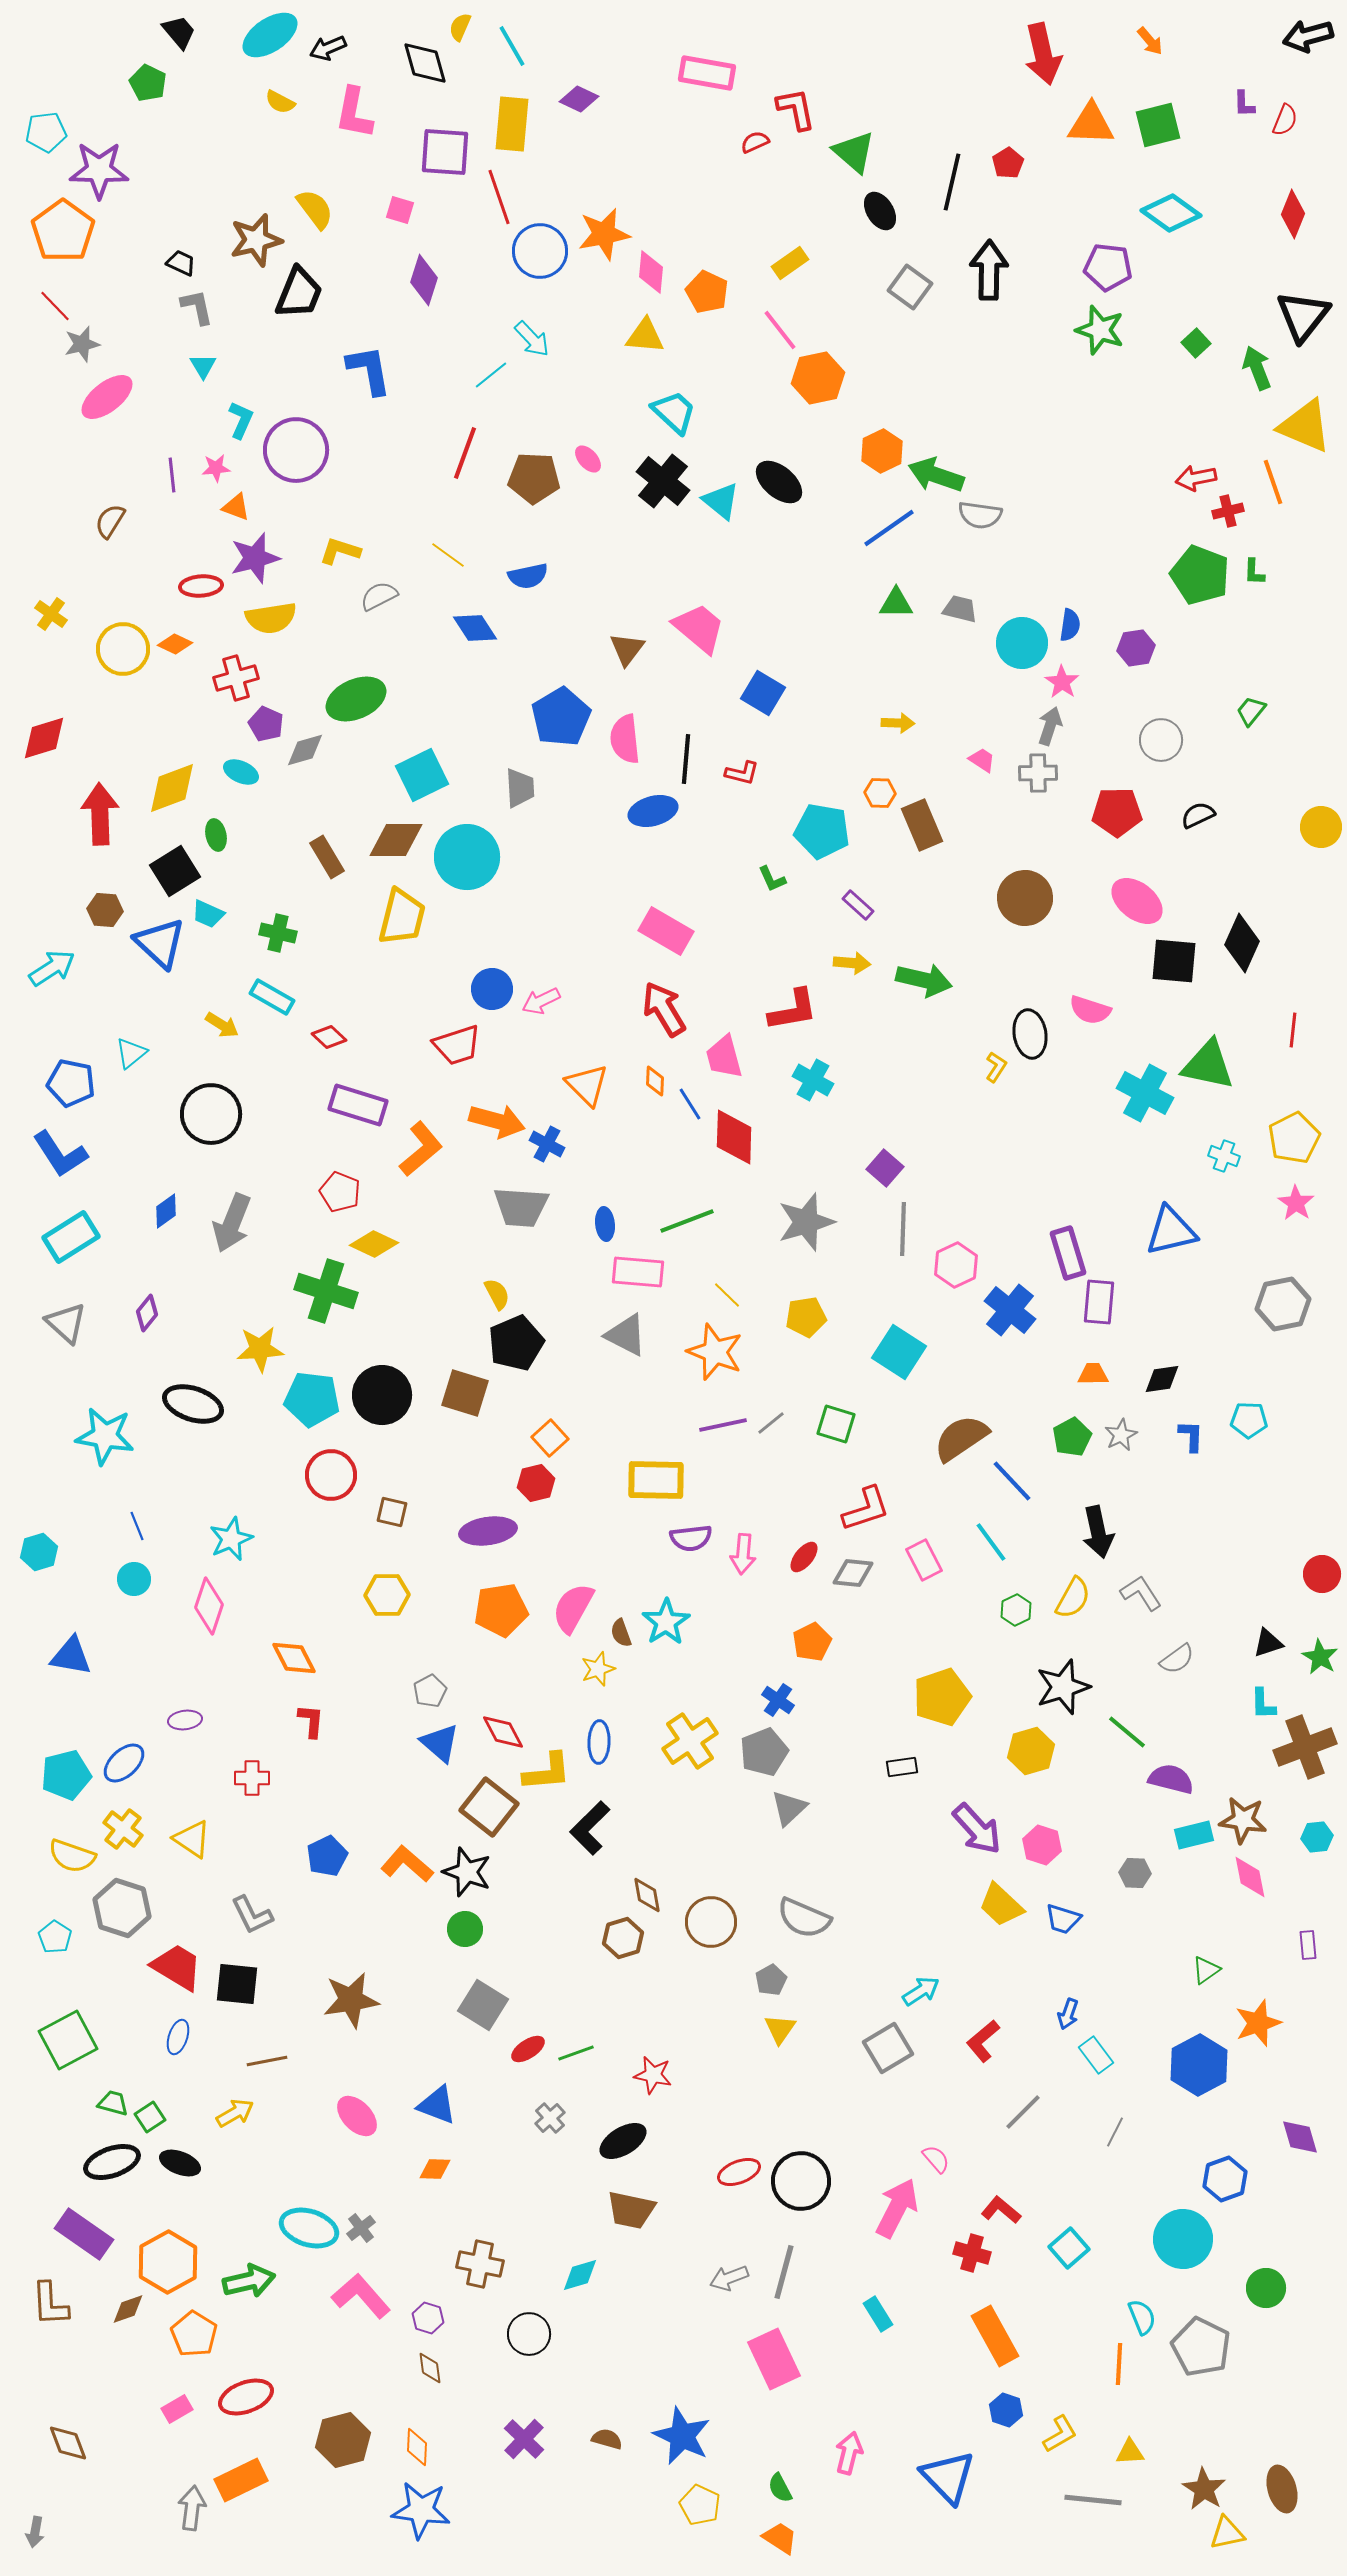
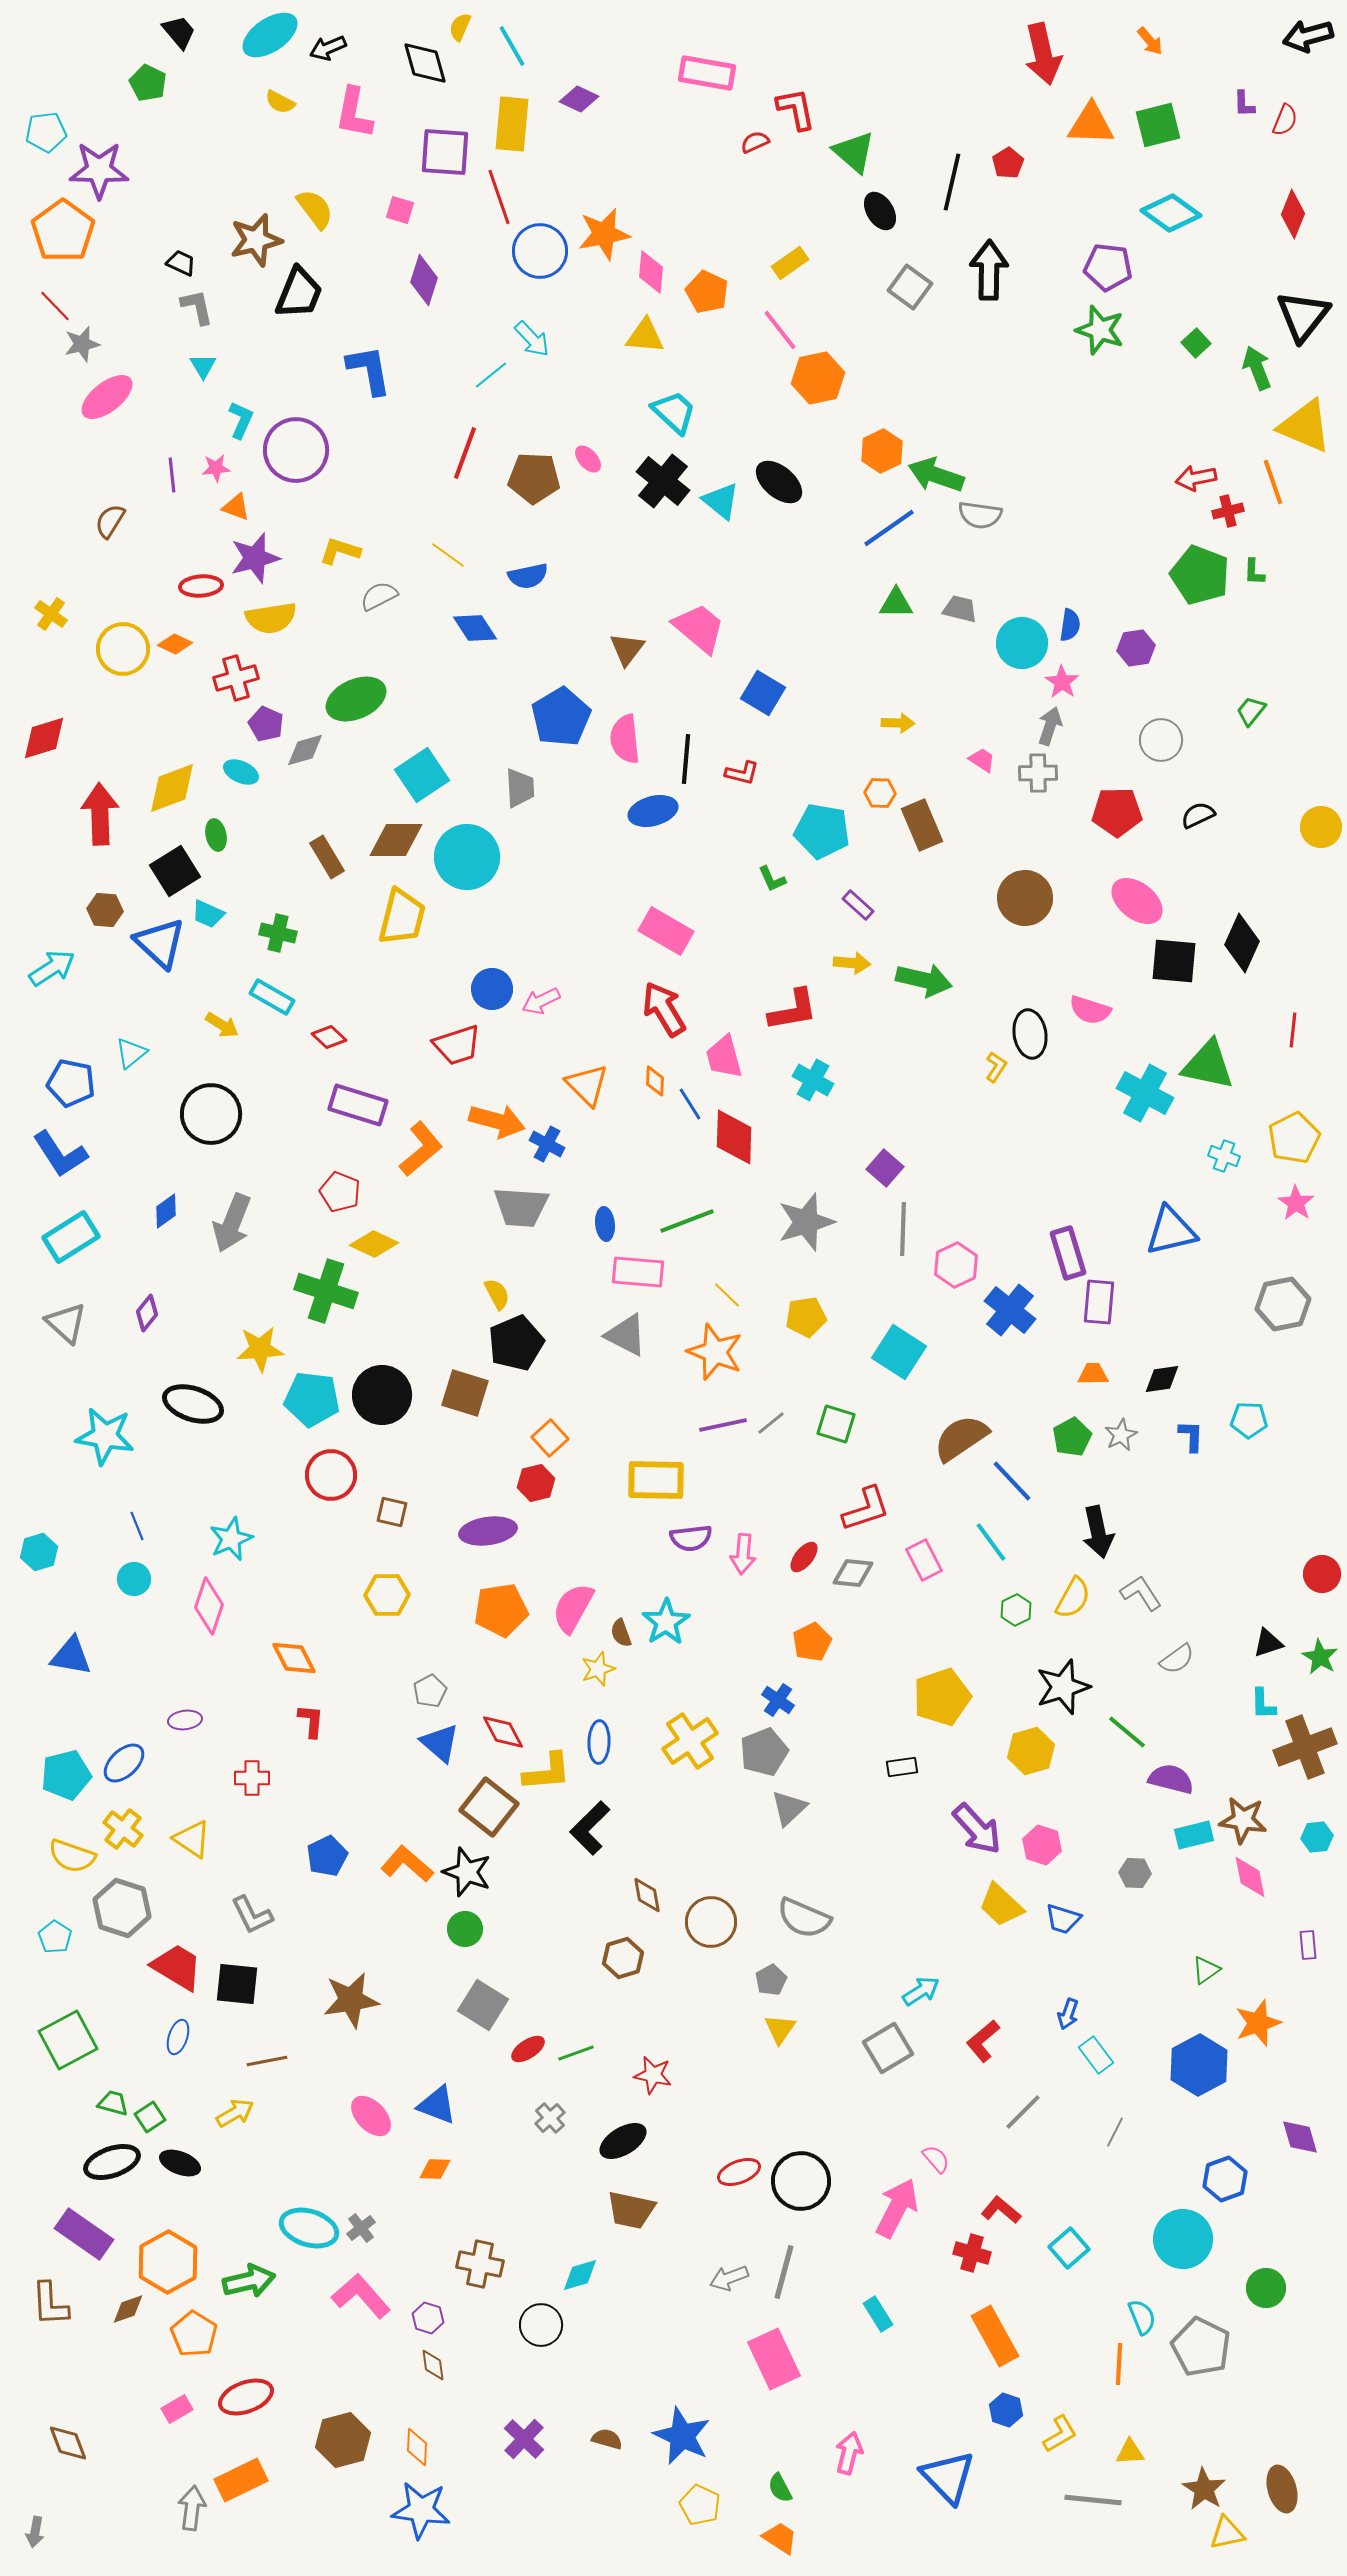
cyan square at (422, 775): rotated 8 degrees counterclockwise
brown hexagon at (623, 1938): moved 20 px down
pink ellipse at (357, 2116): moved 14 px right
black circle at (529, 2334): moved 12 px right, 9 px up
brown diamond at (430, 2368): moved 3 px right, 3 px up
